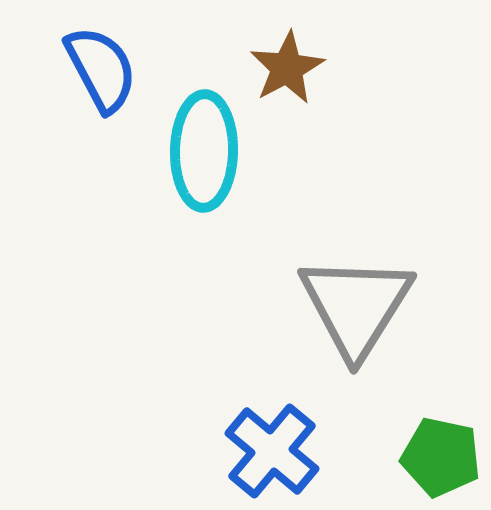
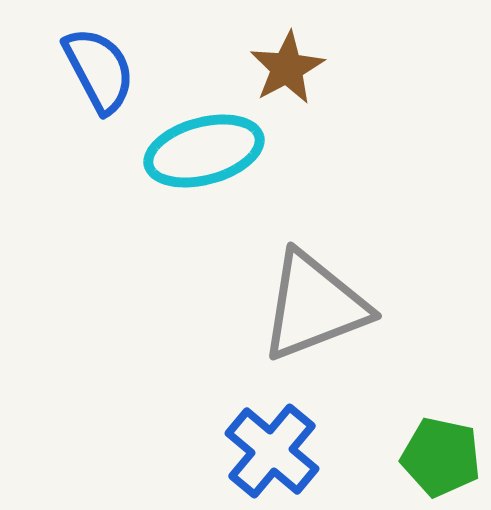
blue semicircle: moved 2 px left, 1 px down
cyan ellipse: rotated 74 degrees clockwise
gray triangle: moved 42 px left; rotated 37 degrees clockwise
